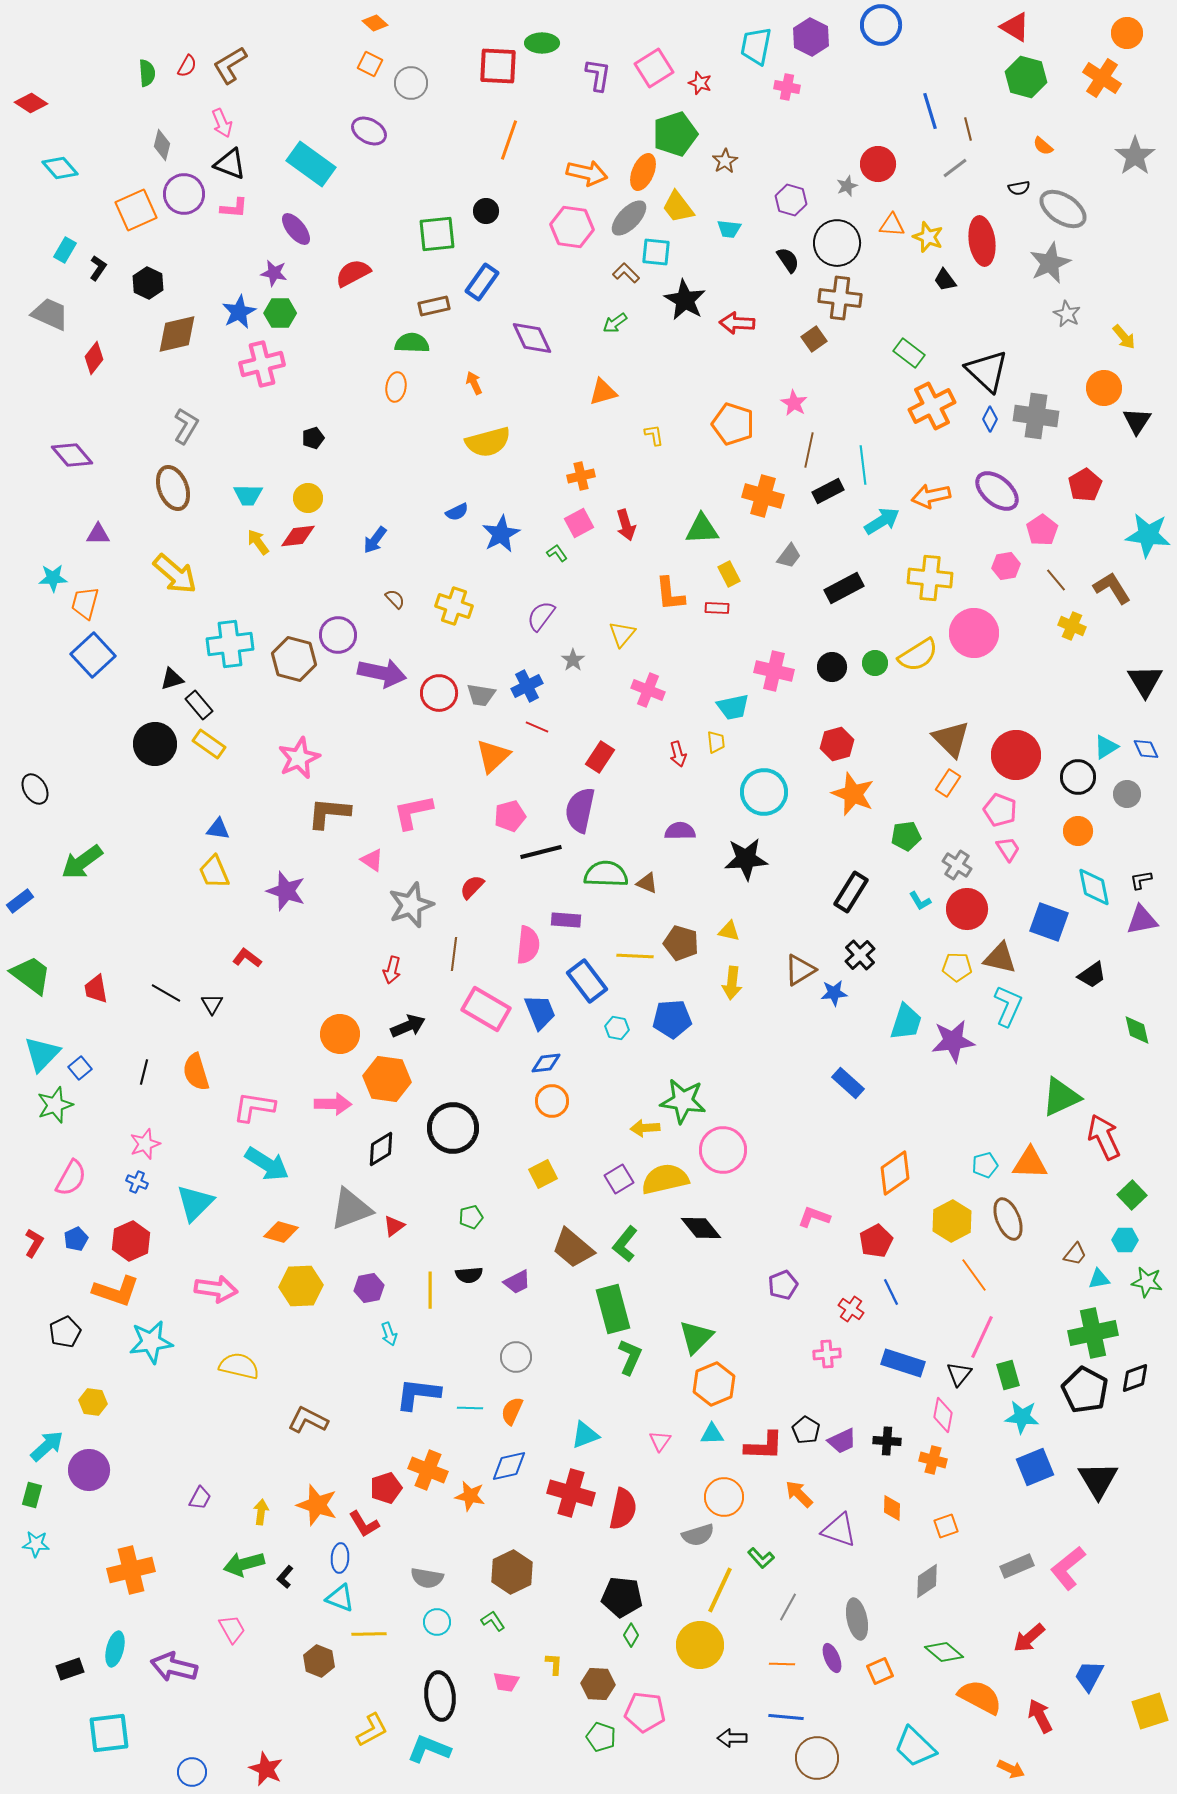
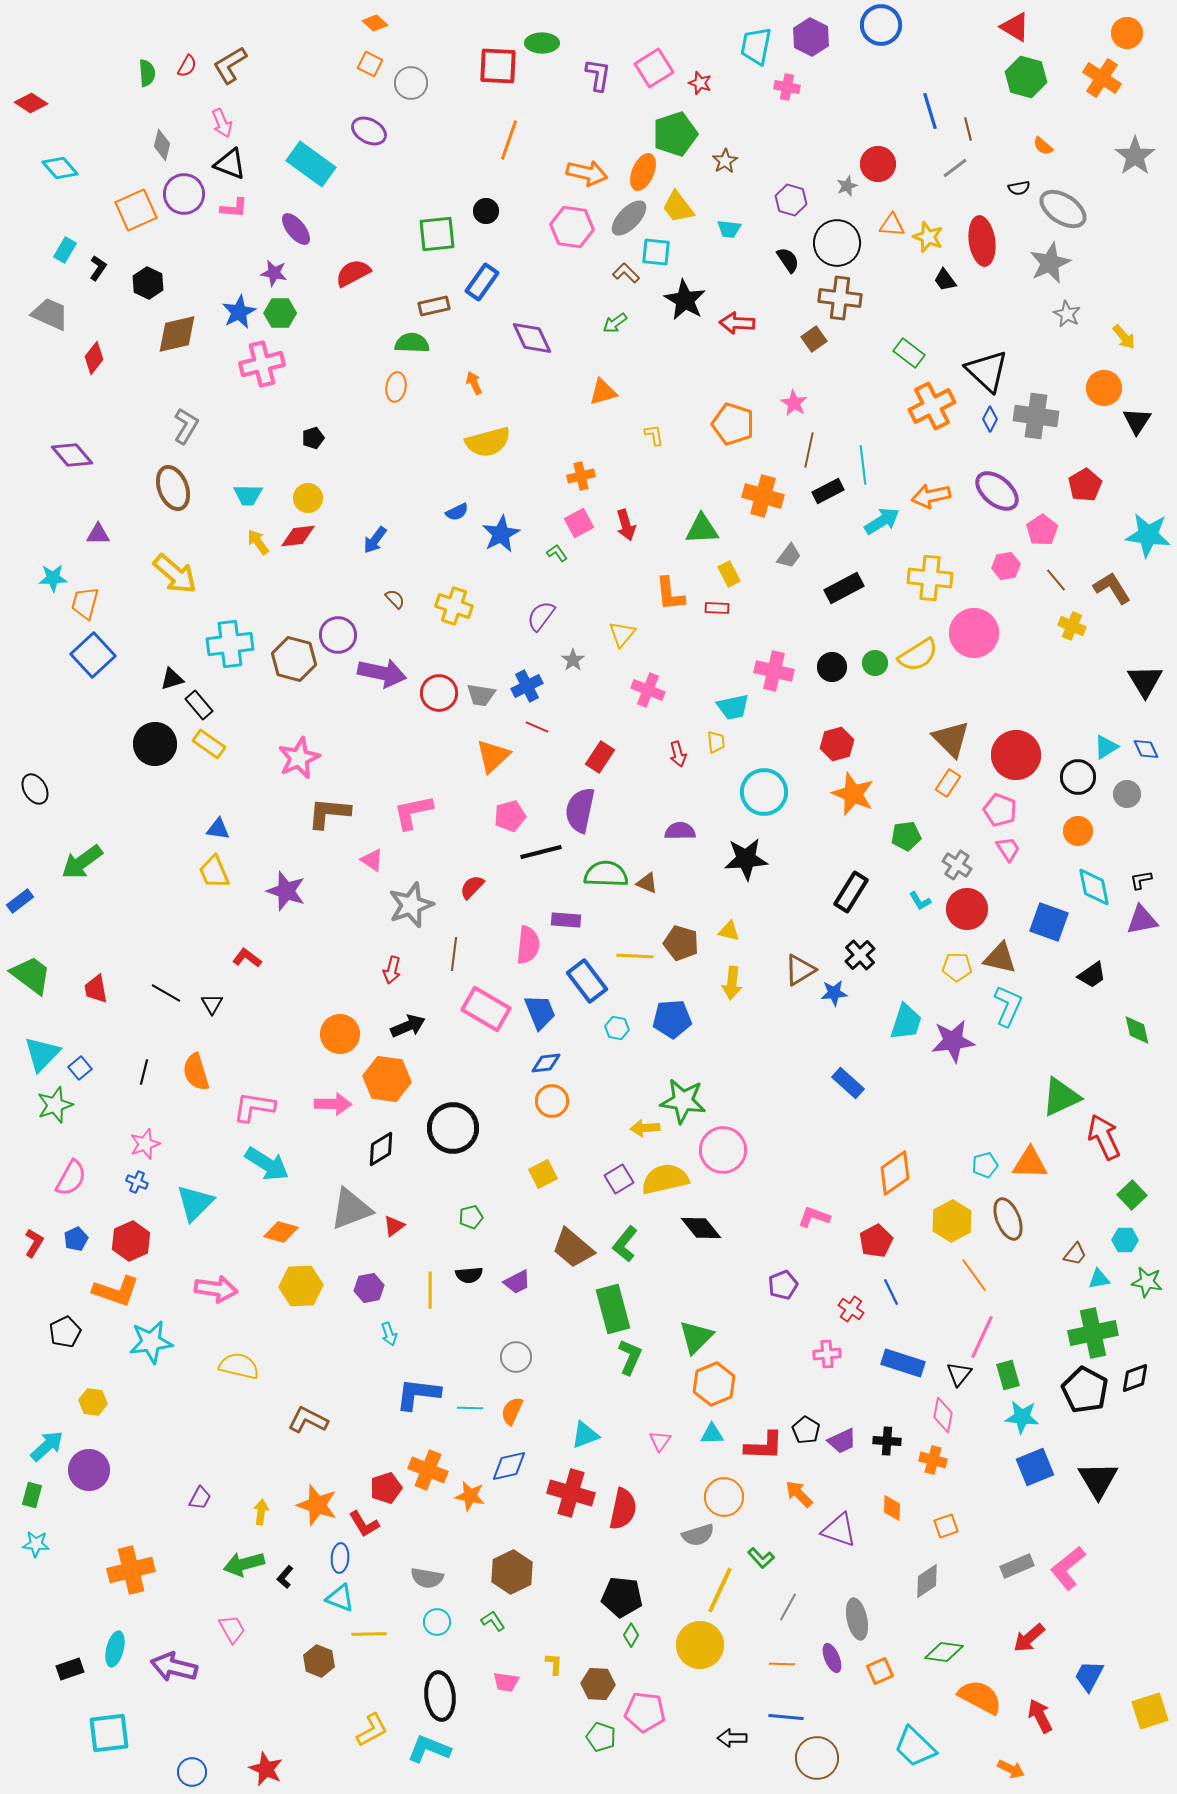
green diamond at (944, 1652): rotated 33 degrees counterclockwise
